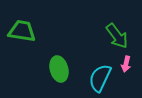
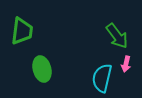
green trapezoid: rotated 88 degrees clockwise
green ellipse: moved 17 px left
cyan semicircle: moved 2 px right; rotated 12 degrees counterclockwise
